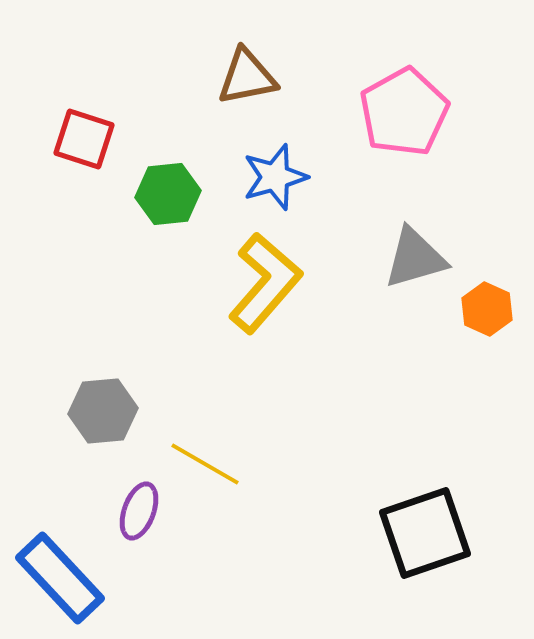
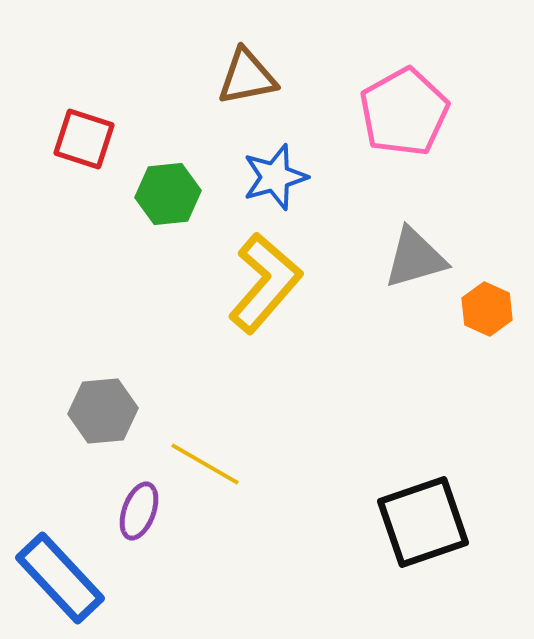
black square: moved 2 px left, 11 px up
